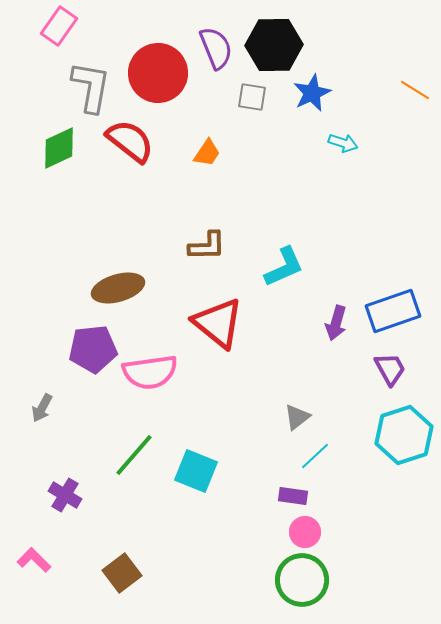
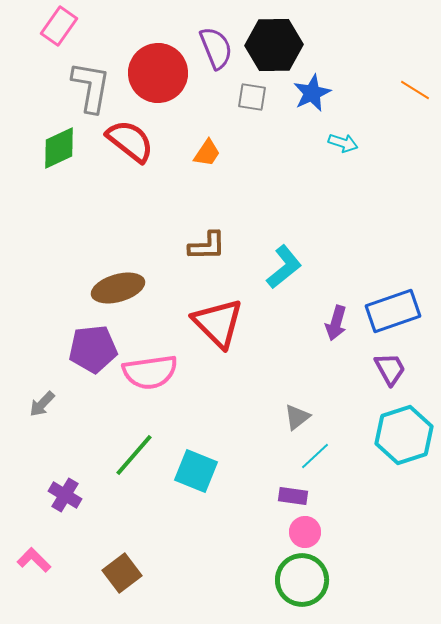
cyan L-shape: rotated 15 degrees counterclockwise
red triangle: rotated 6 degrees clockwise
gray arrow: moved 4 px up; rotated 16 degrees clockwise
